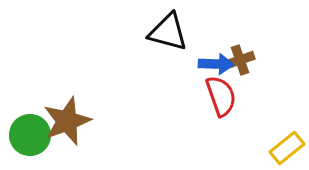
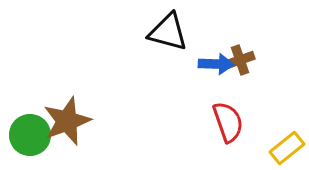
red semicircle: moved 7 px right, 26 px down
